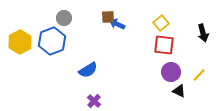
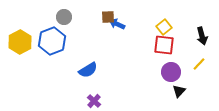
gray circle: moved 1 px up
yellow square: moved 3 px right, 4 px down
black arrow: moved 1 px left, 3 px down
yellow line: moved 11 px up
black triangle: rotated 48 degrees clockwise
